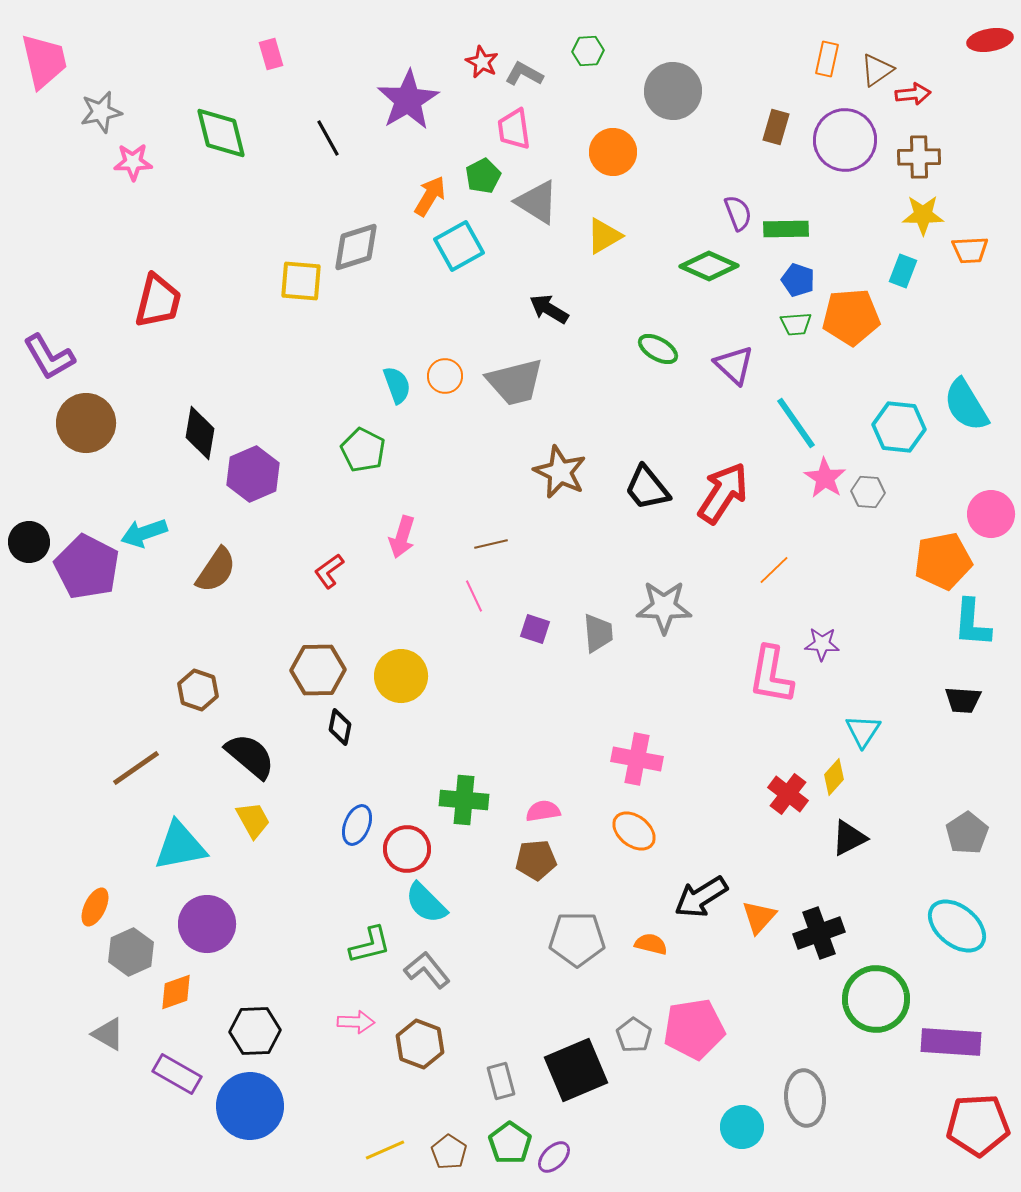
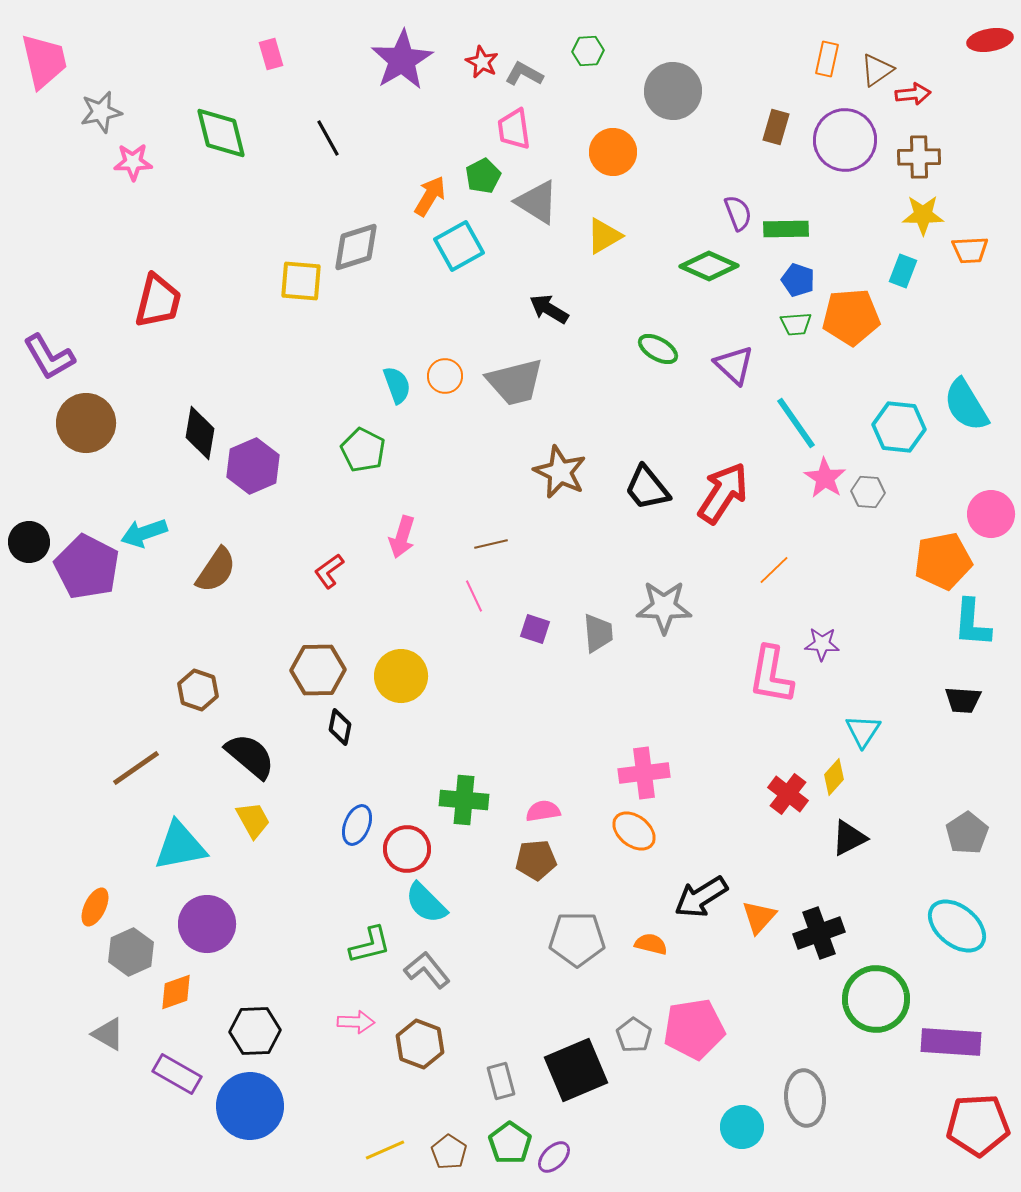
purple star at (408, 100): moved 6 px left, 40 px up
purple hexagon at (253, 474): moved 8 px up
pink cross at (637, 759): moved 7 px right, 14 px down; rotated 18 degrees counterclockwise
